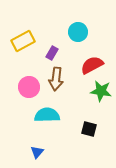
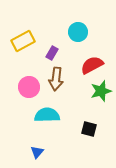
green star: rotated 25 degrees counterclockwise
